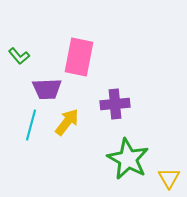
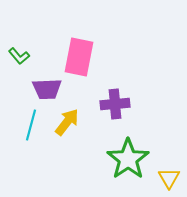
green star: rotated 9 degrees clockwise
